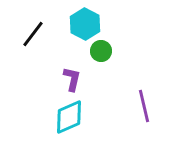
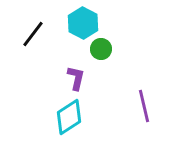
cyan hexagon: moved 2 px left, 1 px up
green circle: moved 2 px up
purple L-shape: moved 4 px right, 1 px up
cyan diamond: rotated 9 degrees counterclockwise
